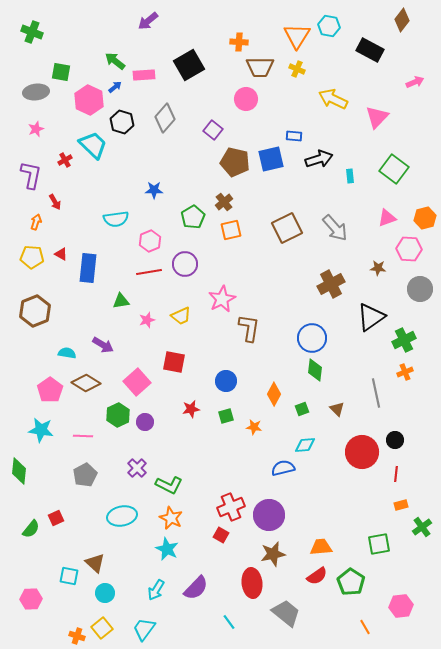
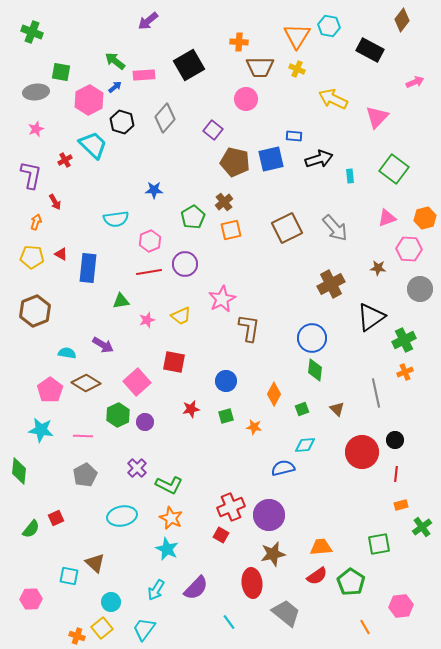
pink hexagon at (89, 100): rotated 8 degrees clockwise
cyan circle at (105, 593): moved 6 px right, 9 px down
